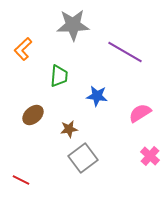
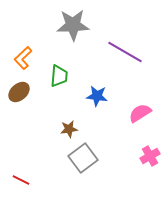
orange L-shape: moved 9 px down
brown ellipse: moved 14 px left, 23 px up
pink cross: rotated 18 degrees clockwise
